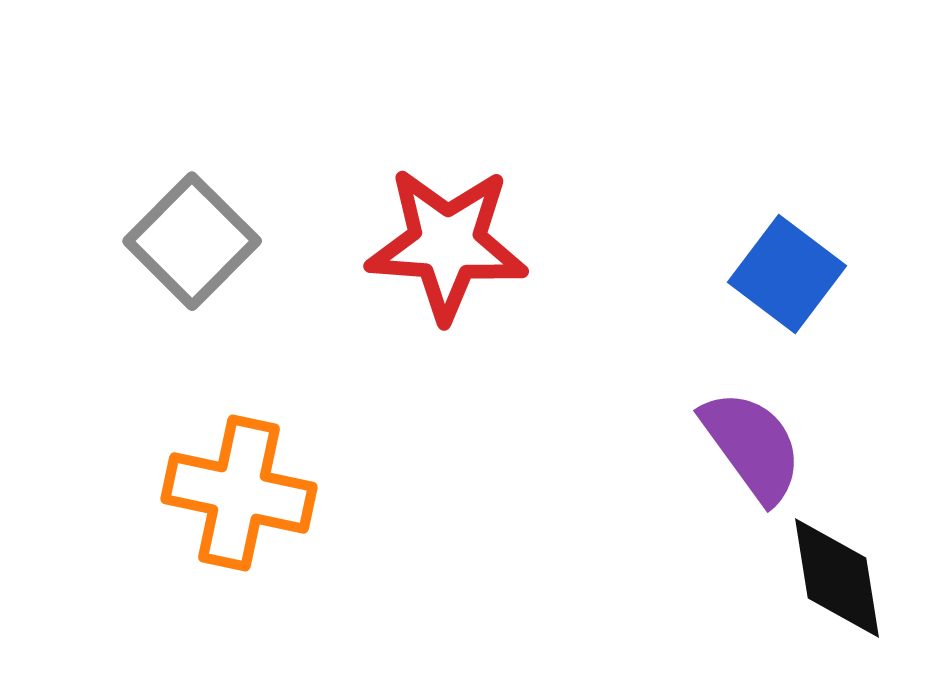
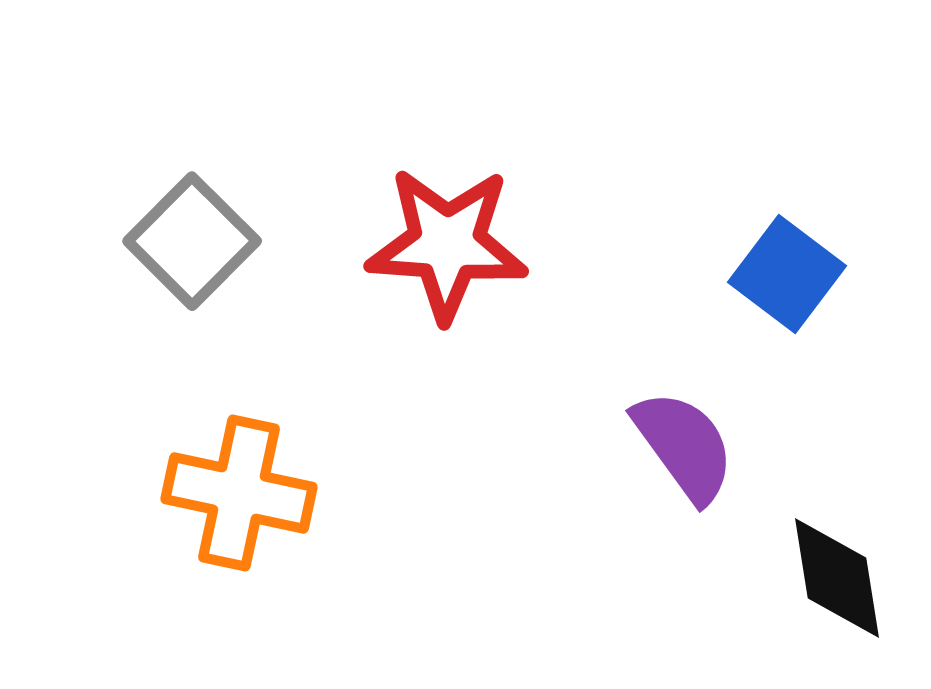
purple semicircle: moved 68 px left
